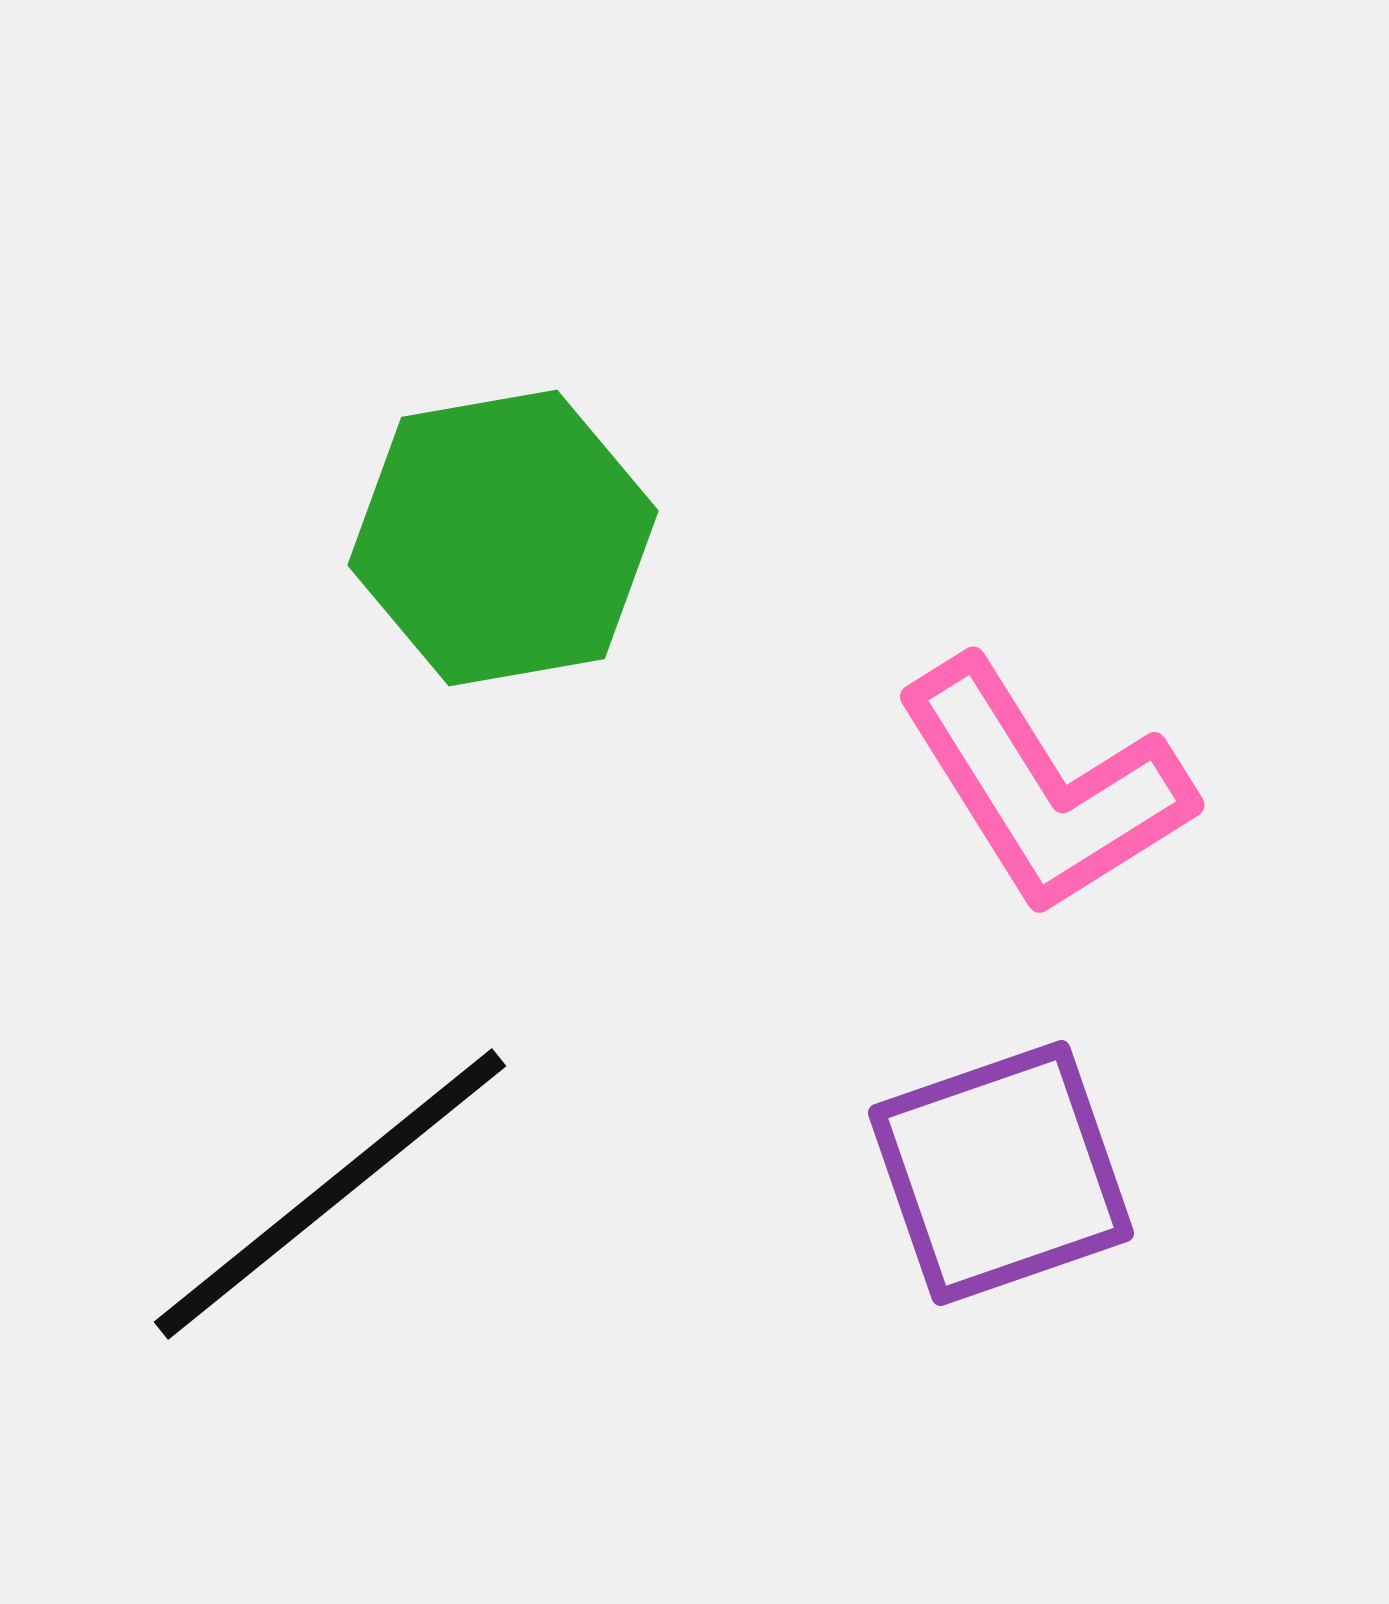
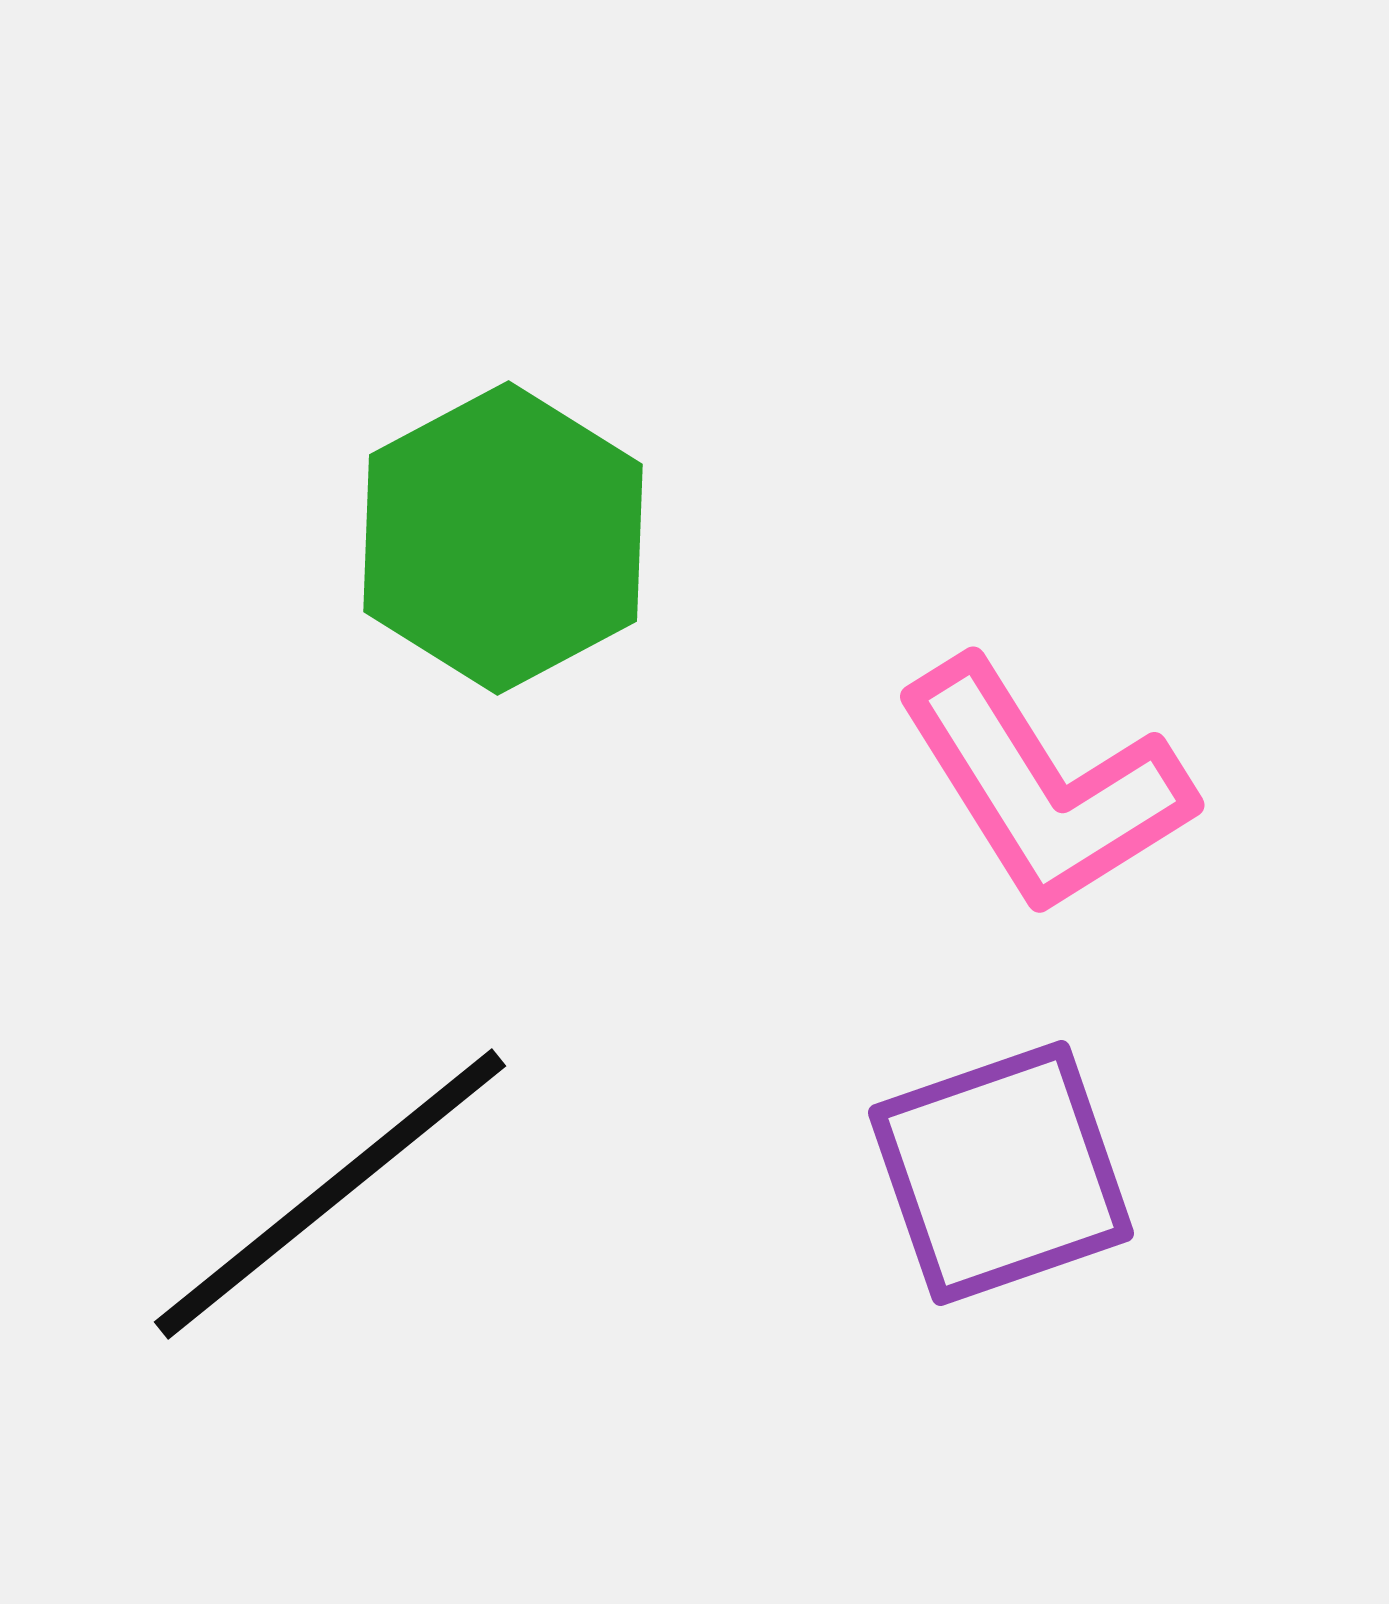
green hexagon: rotated 18 degrees counterclockwise
